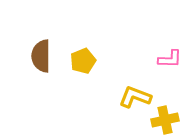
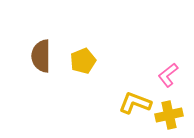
pink L-shape: moved 2 px left, 16 px down; rotated 140 degrees clockwise
yellow L-shape: moved 6 px down
yellow cross: moved 4 px right, 5 px up
